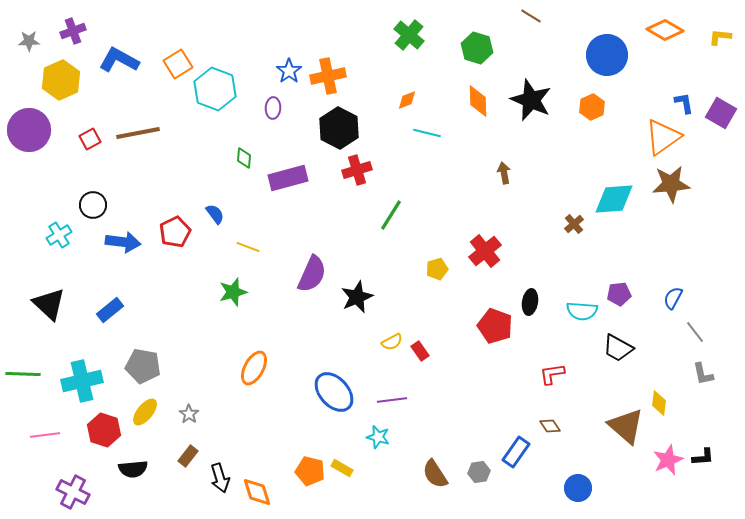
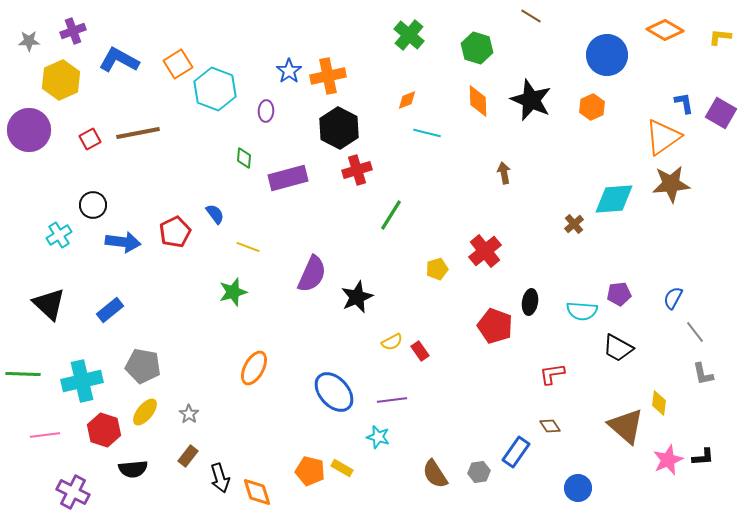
purple ellipse at (273, 108): moved 7 px left, 3 px down
